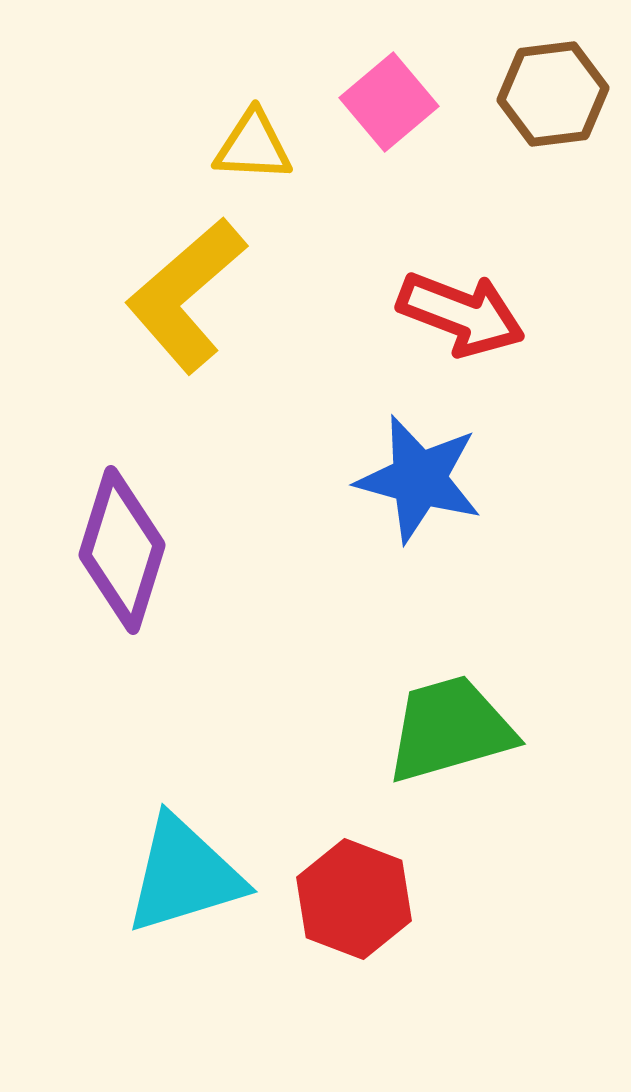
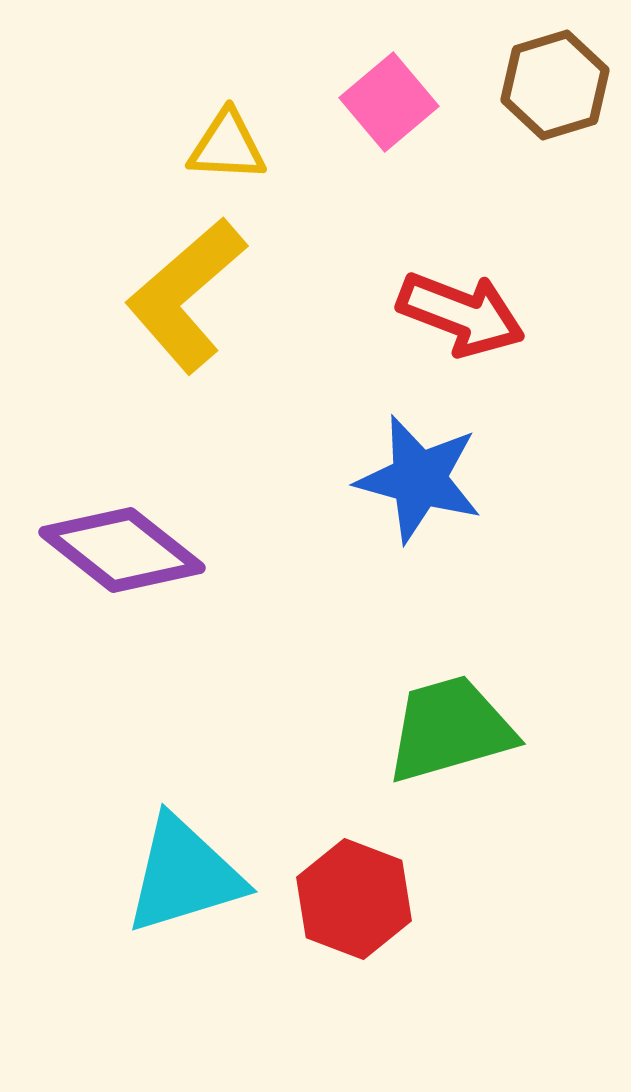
brown hexagon: moved 2 px right, 9 px up; rotated 10 degrees counterclockwise
yellow triangle: moved 26 px left
purple diamond: rotated 69 degrees counterclockwise
